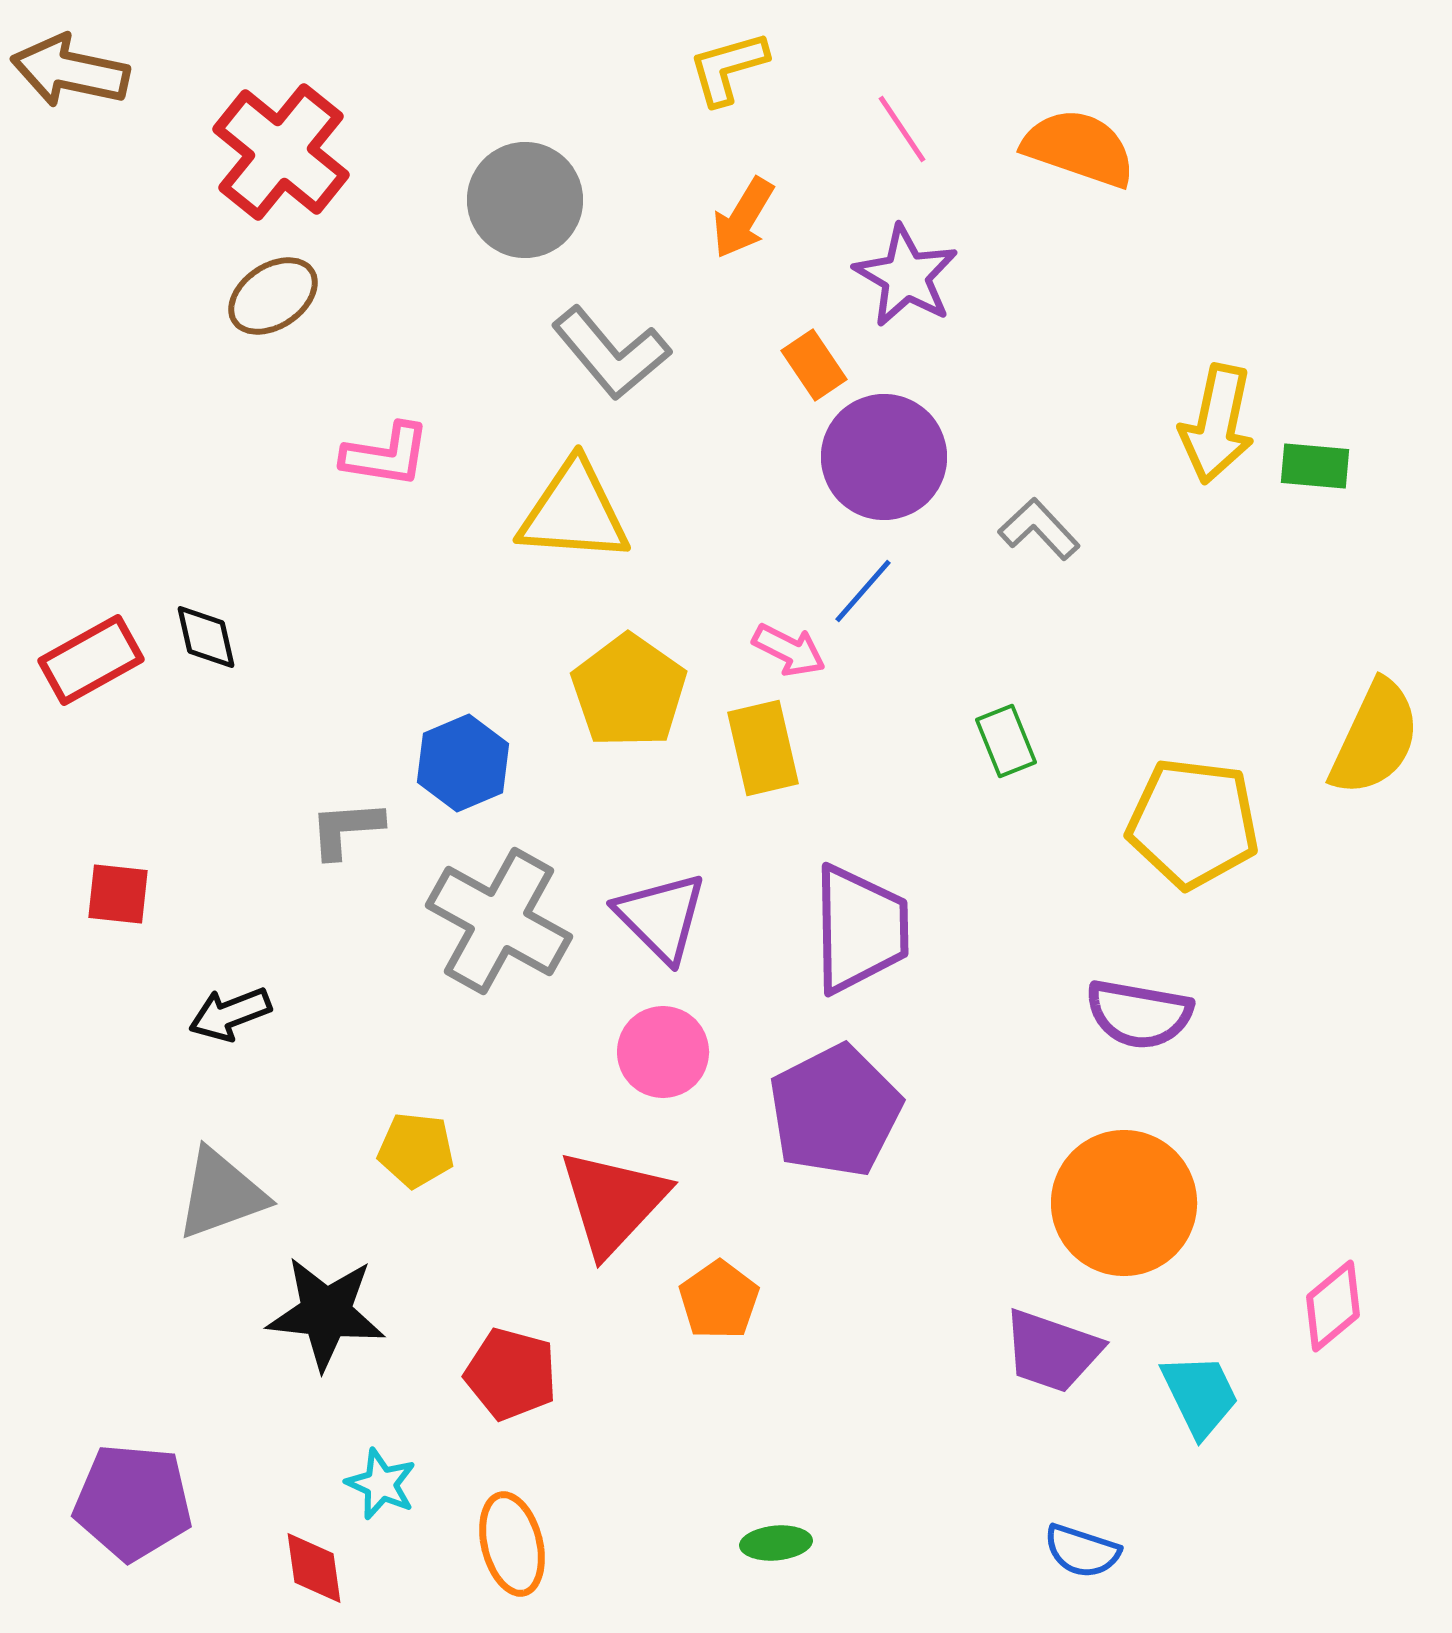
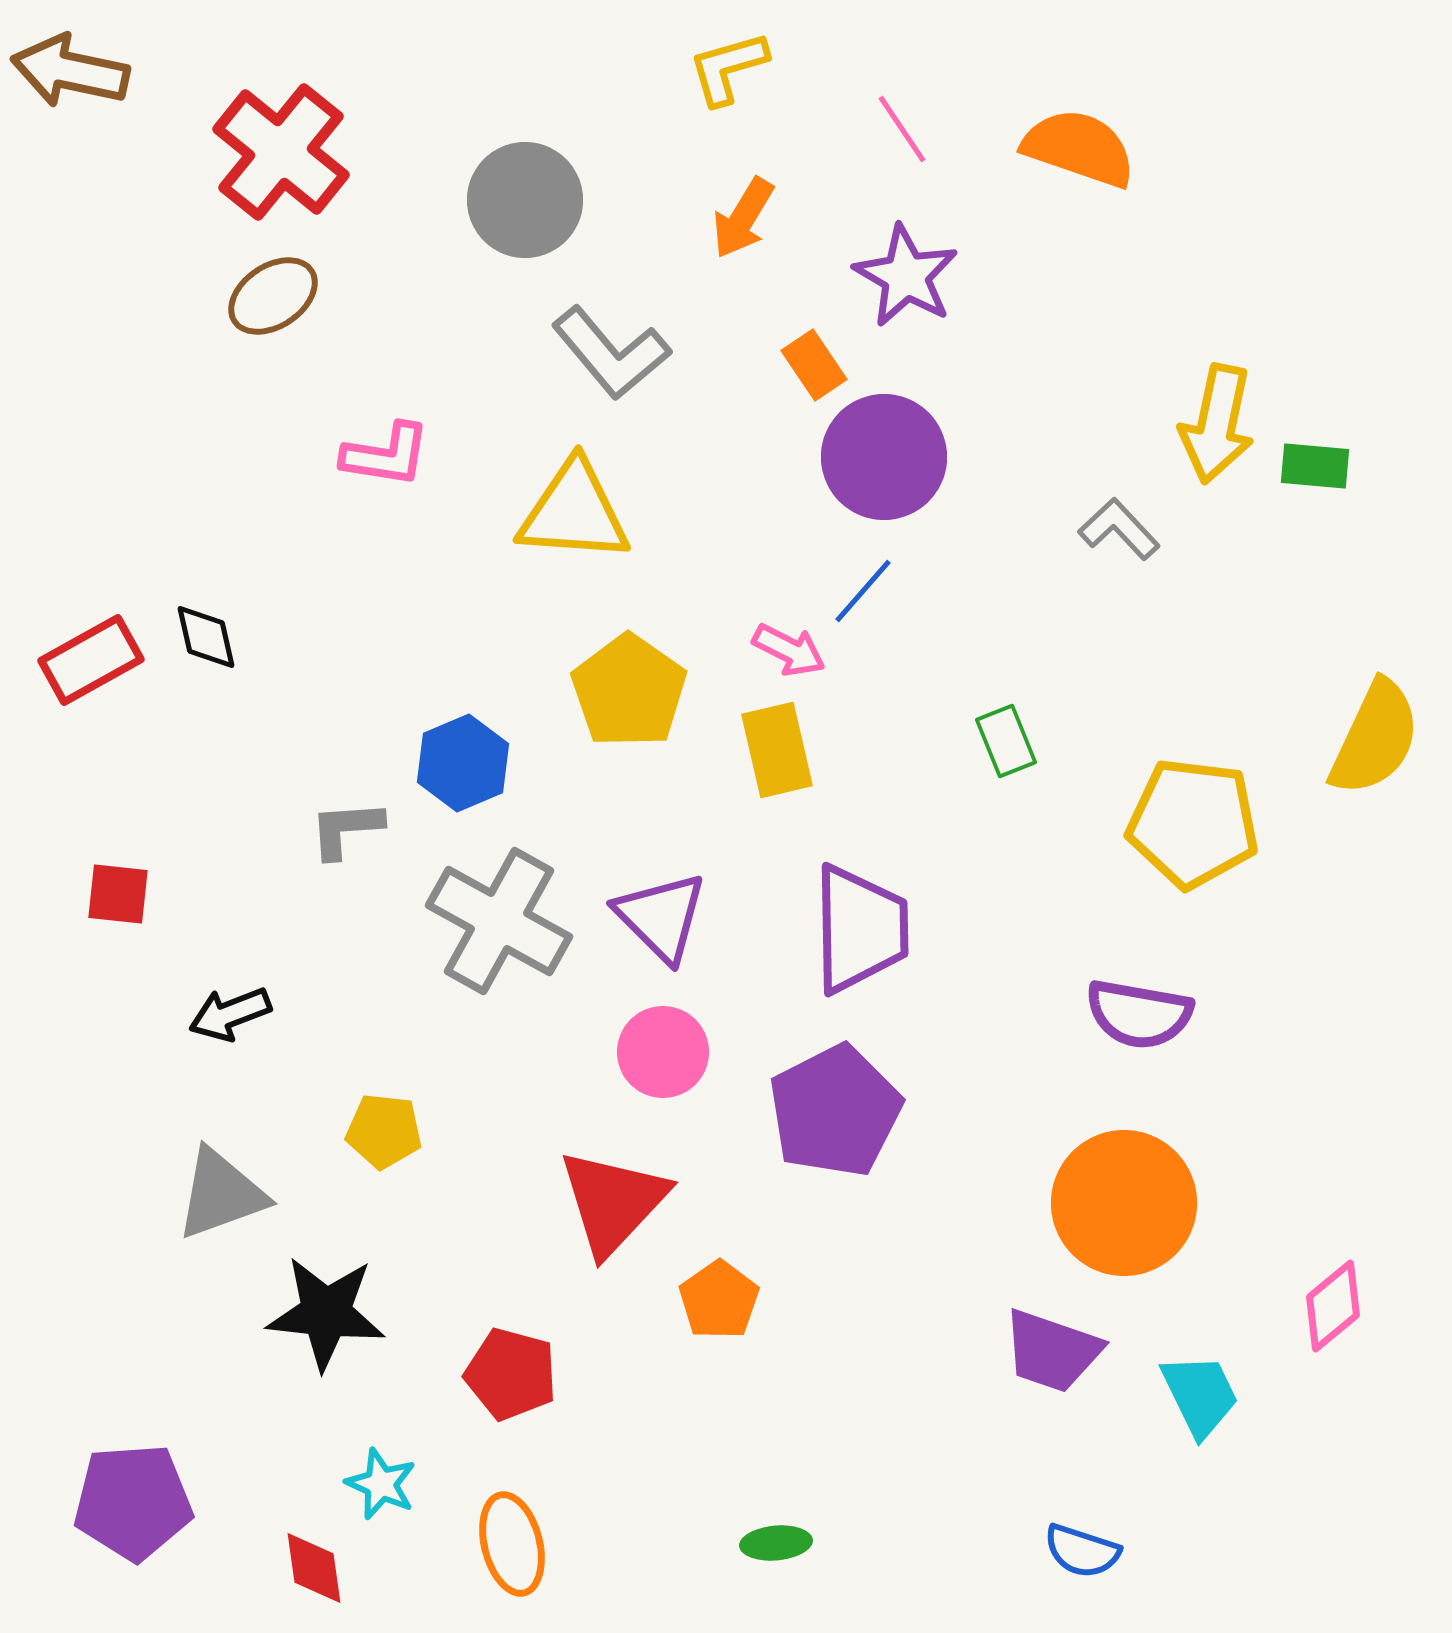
gray L-shape at (1039, 529): moved 80 px right
yellow rectangle at (763, 748): moved 14 px right, 2 px down
yellow pentagon at (416, 1150): moved 32 px left, 19 px up
purple pentagon at (133, 1502): rotated 9 degrees counterclockwise
